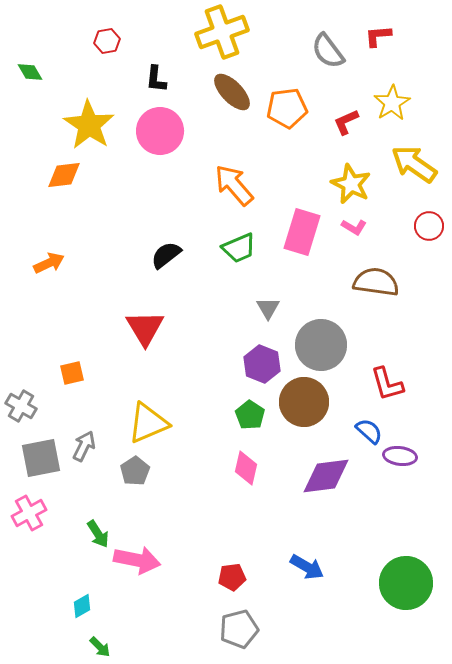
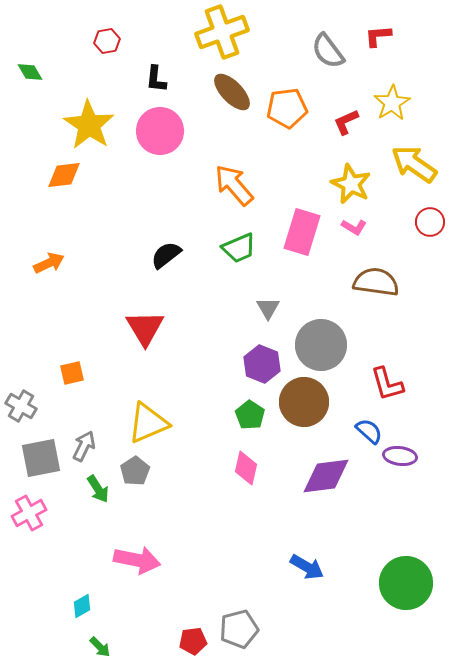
red circle at (429, 226): moved 1 px right, 4 px up
green arrow at (98, 534): moved 45 px up
red pentagon at (232, 577): moved 39 px left, 64 px down
